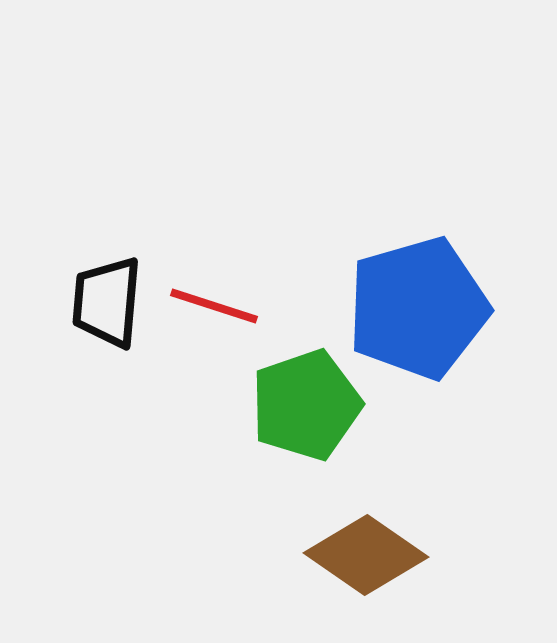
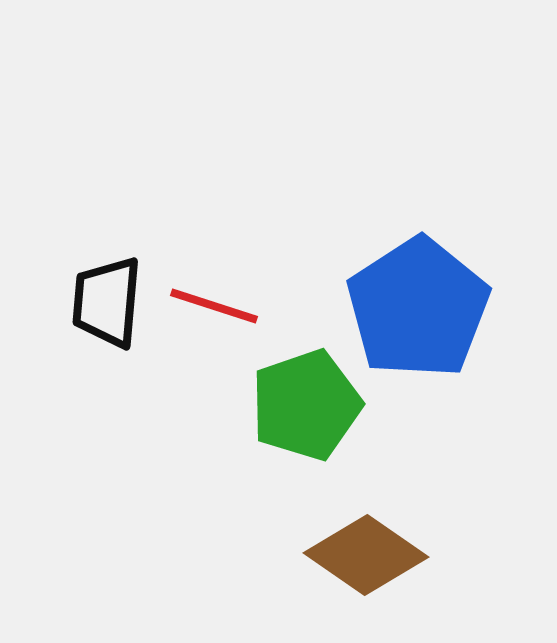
blue pentagon: rotated 17 degrees counterclockwise
